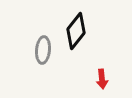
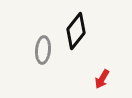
red arrow: rotated 36 degrees clockwise
